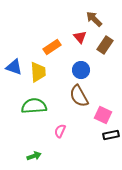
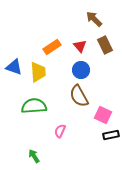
red triangle: moved 9 px down
brown rectangle: rotated 60 degrees counterclockwise
green arrow: rotated 104 degrees counterclockwise
